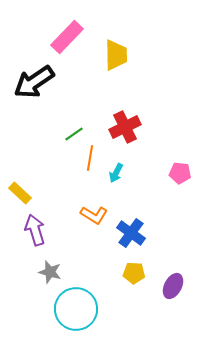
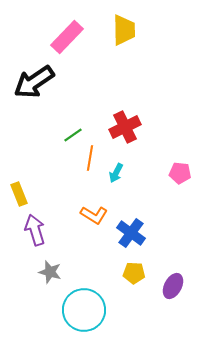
yellow trapezoid: moved 8 px right, 25 px up
green line: moved 1 px left, 1 px down
yellow rectangle: moved 1 px left, 1 px down; rotated 25 degrees clockwise
cyan circle: moved 8 px right, 1 px down
